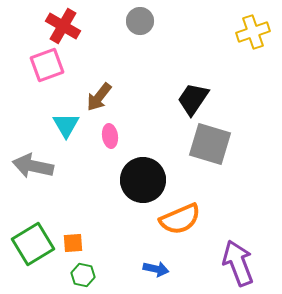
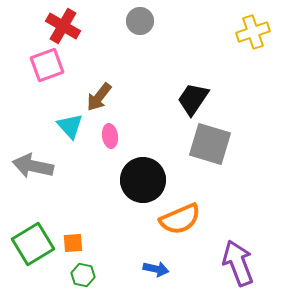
cyan triangle: moved 4 px right, 1 px down; rotated 12 degrees counterclockwise
